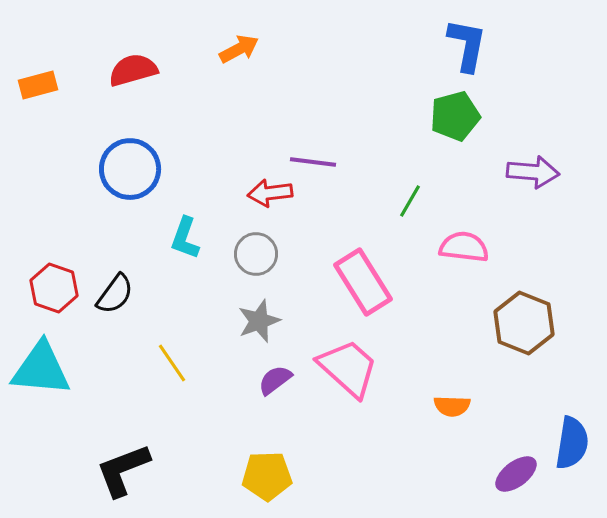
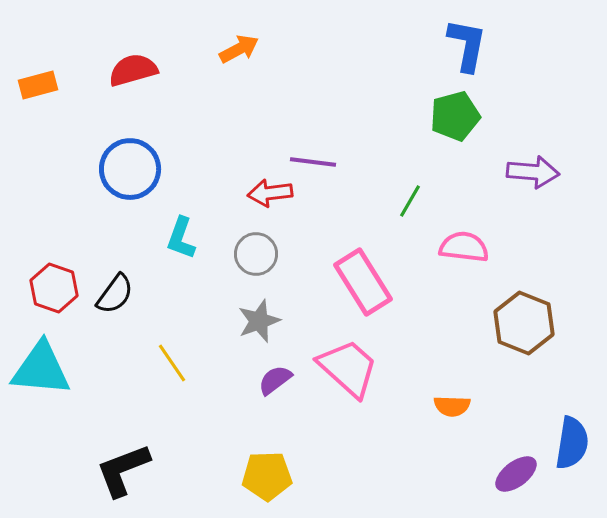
cyan L-shape: moved 4 px left
